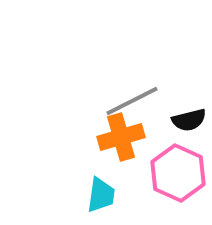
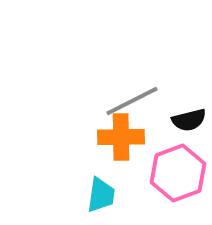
orange cross: rotated 15 degrees clockwise
pink hexagon: rotated 16 degrees clockwise
